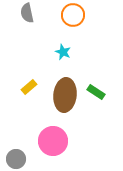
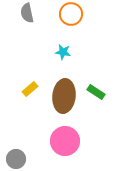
orange circle: moved 2 px left, 1 px up
cyan star: rotated 14 degrees counterclockwise
yellow rectangle: moved 1 px right, 2 px down
brown ellipse: moved 1 px left, 1 px down
pink circle: moved 12 px right
